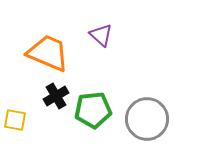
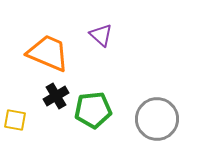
gray circle: moved 10 px right
